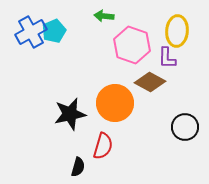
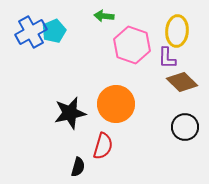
brown diamond: moved 32 px right; rotated 16 degrees clockwise
orange circle: moved 1 px right, 1 px down
black star: moved 1 px up
